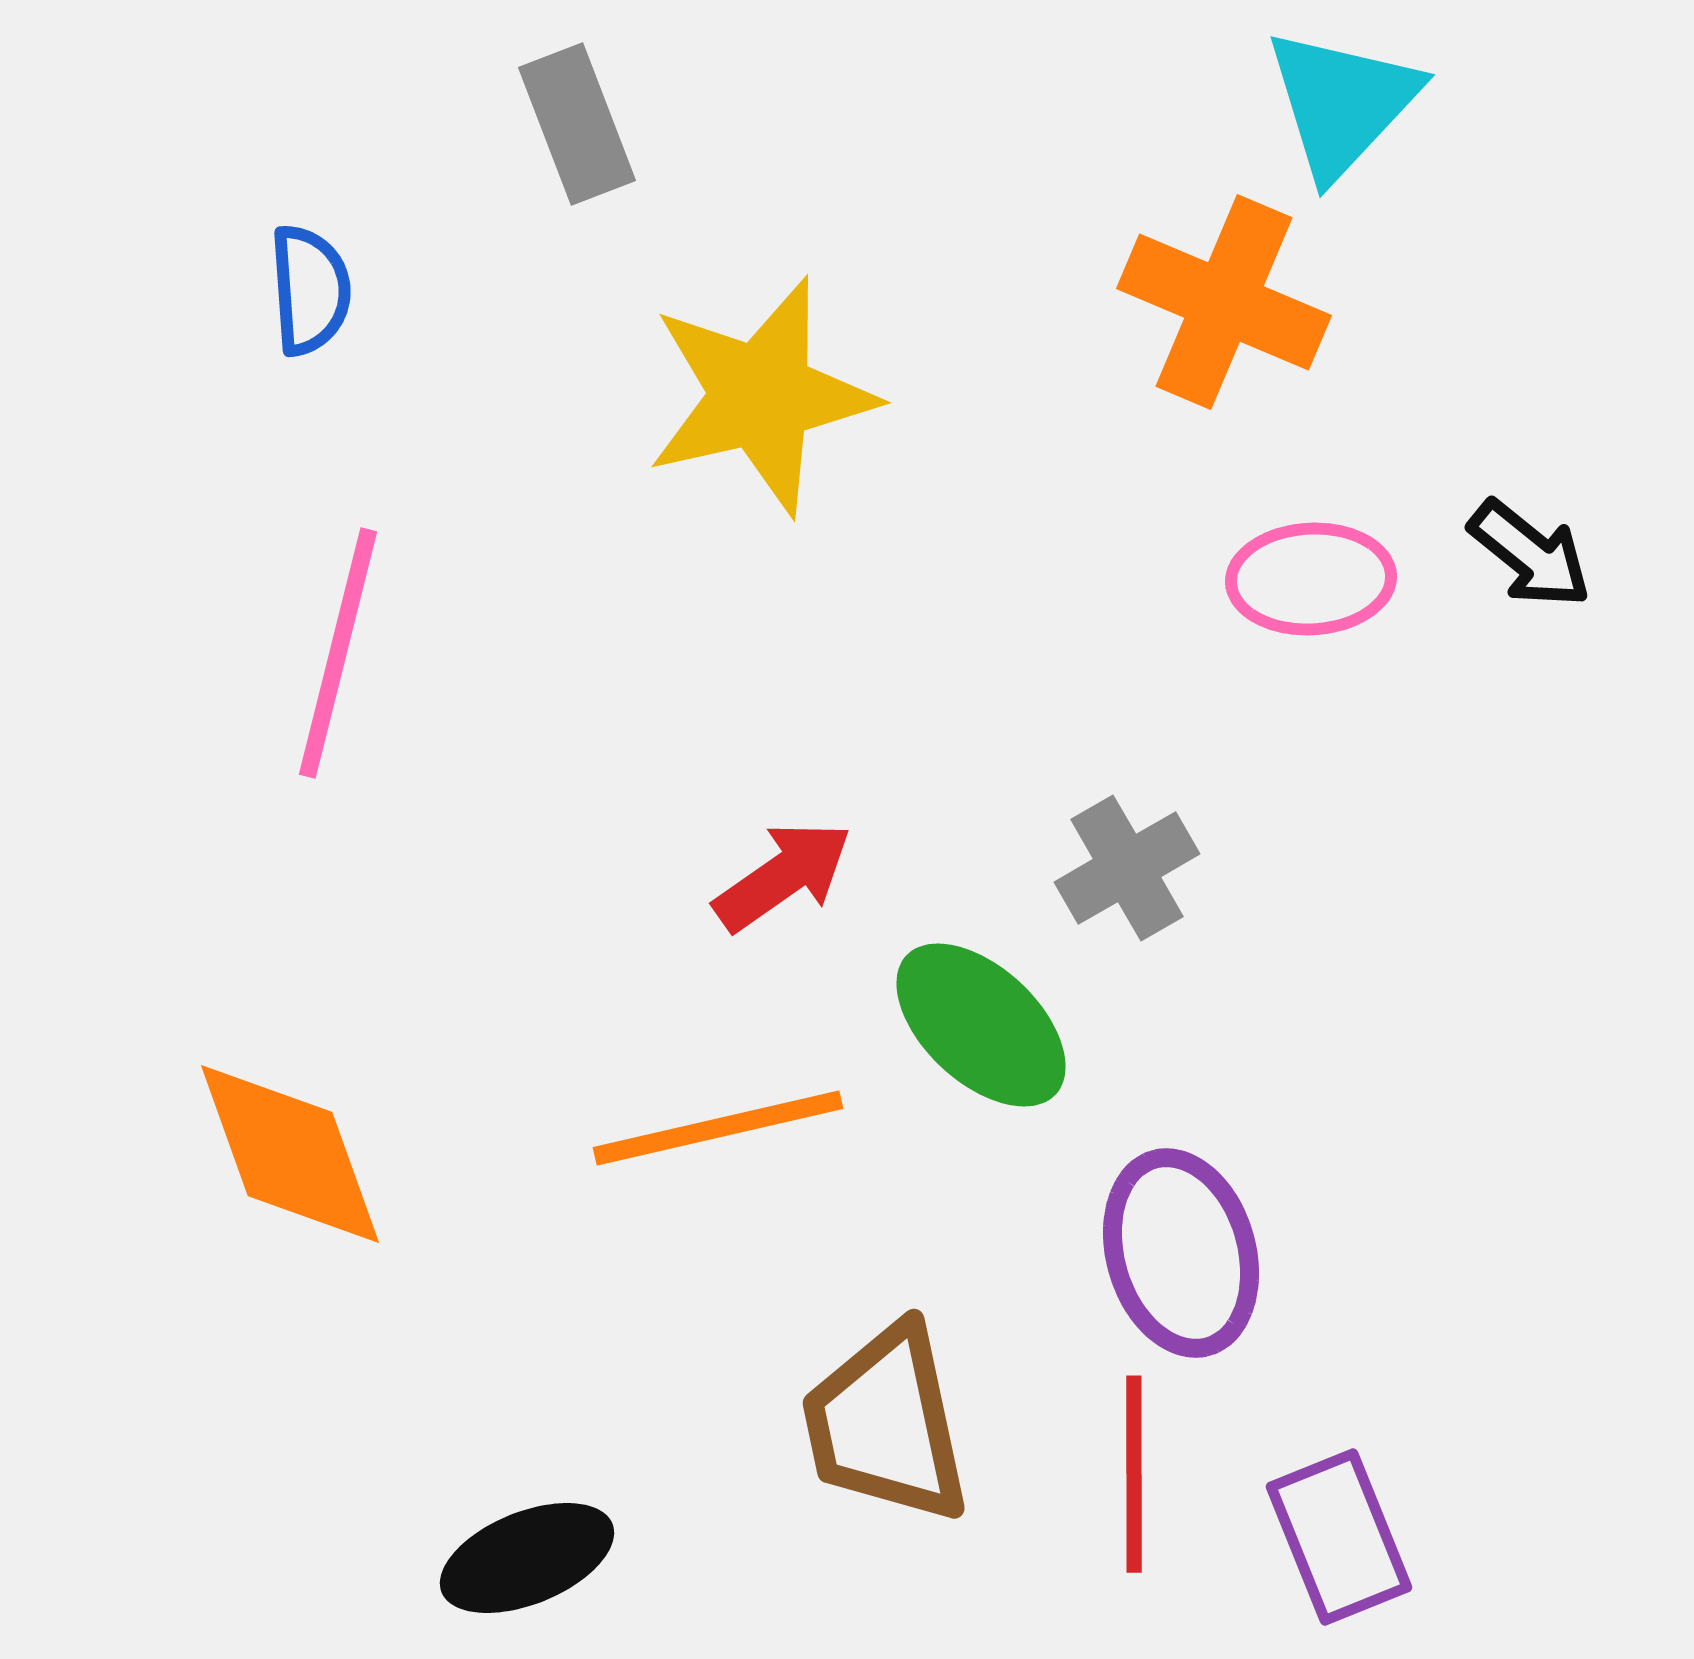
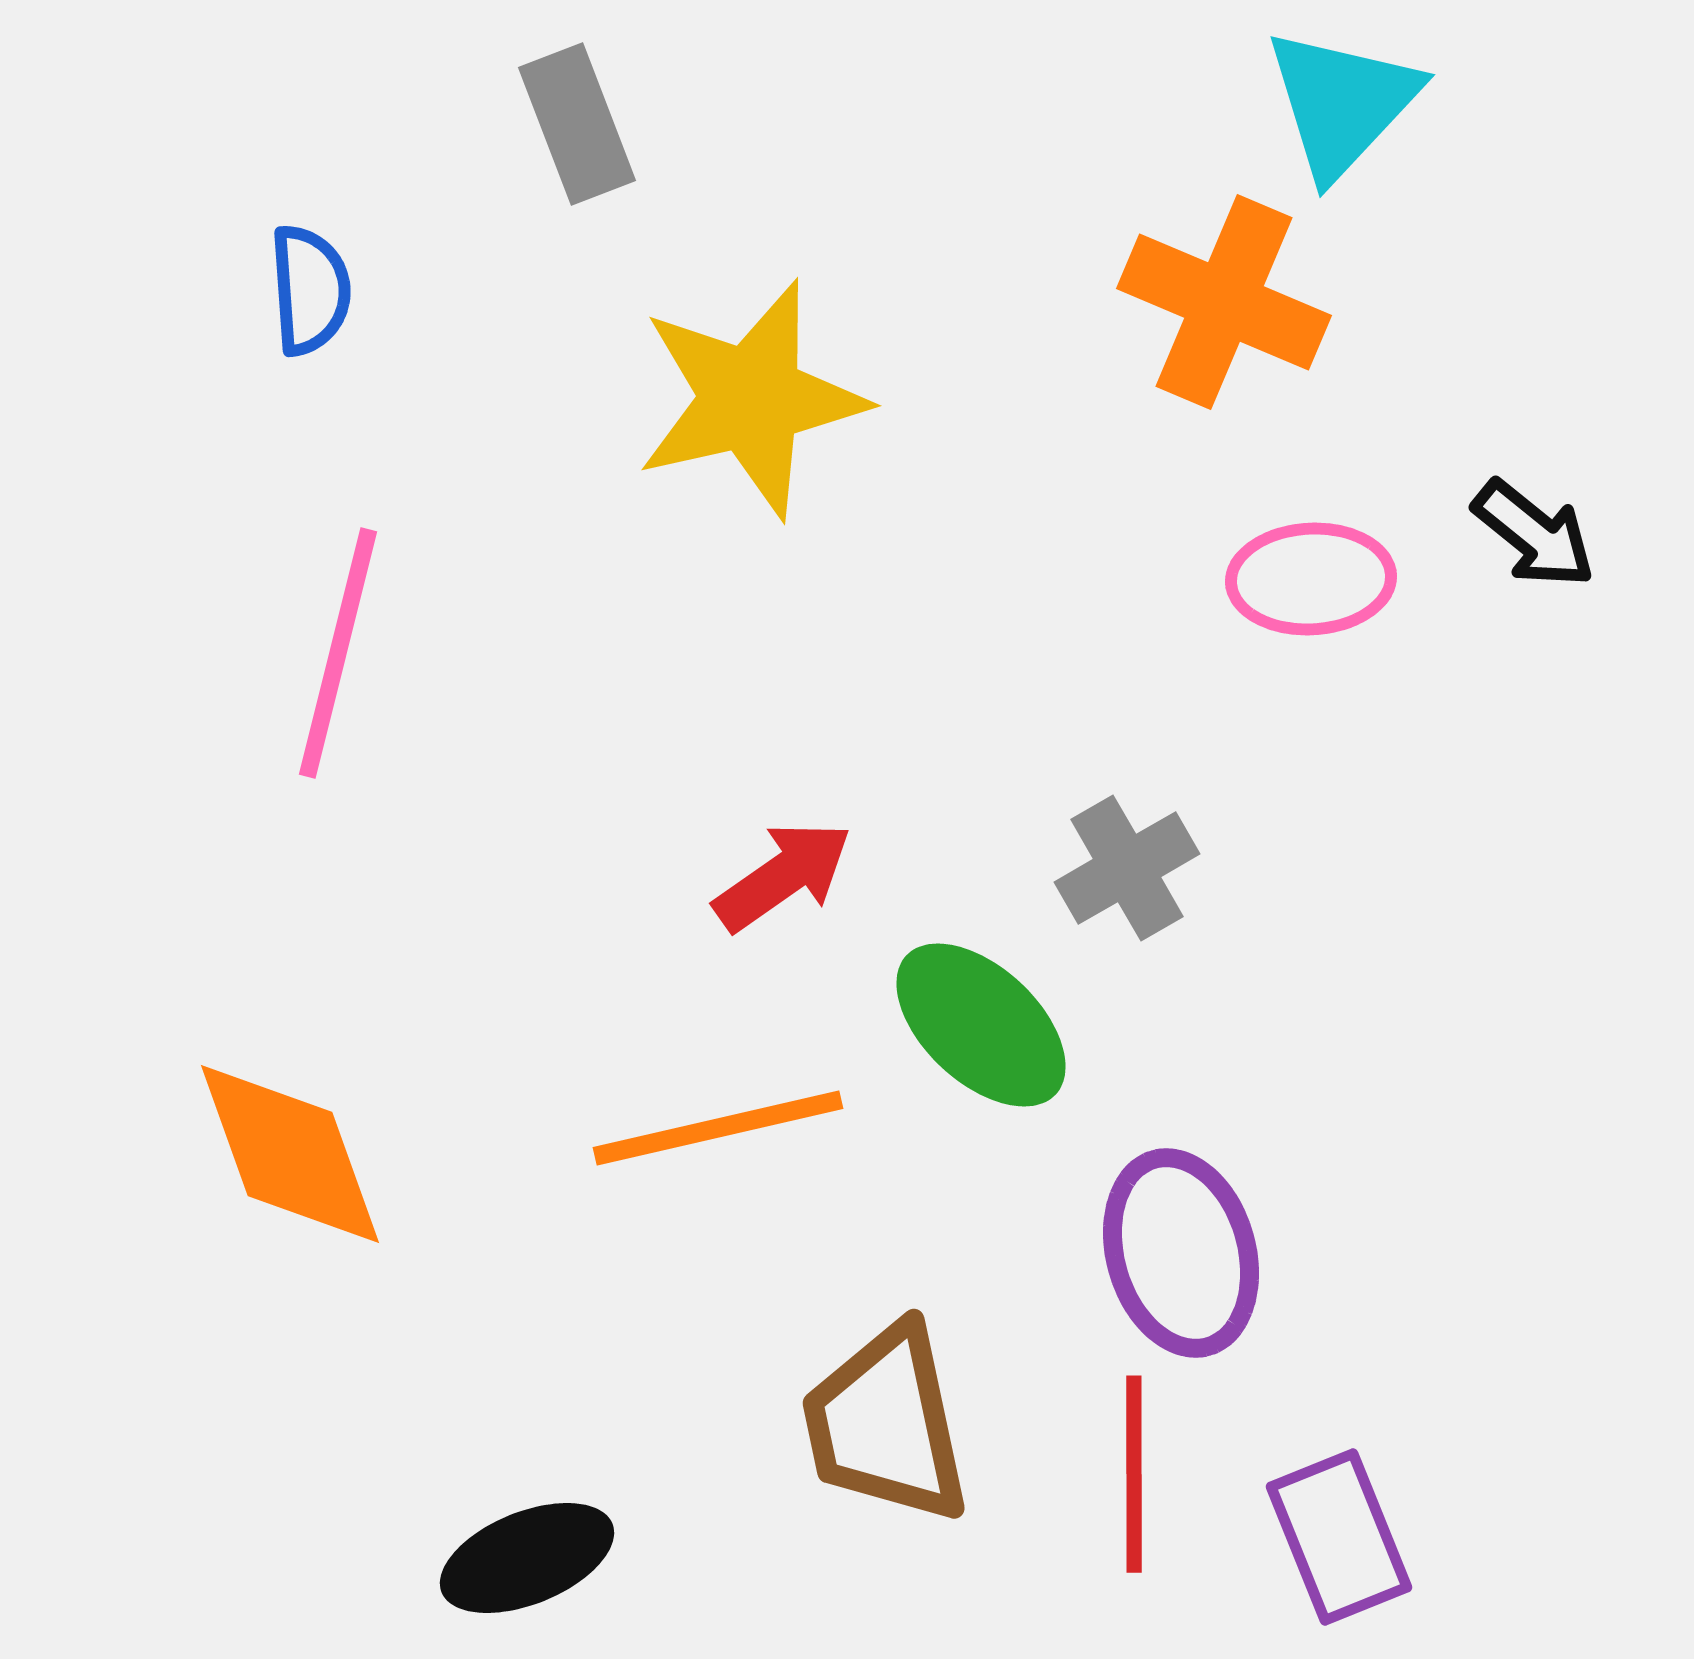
yellow star: moved 10 px left, 3 px down
black arrow: moved 4 px right, 20 px up
